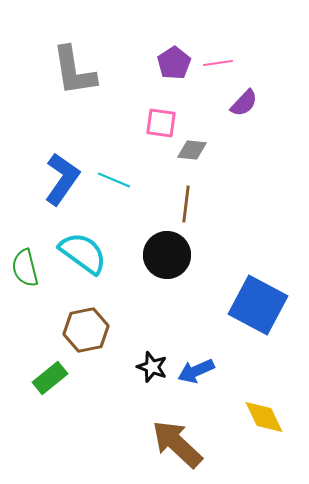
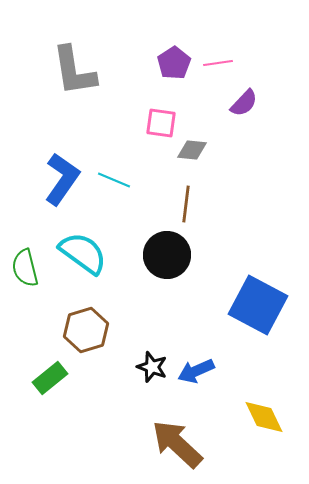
brown hexagon: rotated 6 degrees counterclockwise
